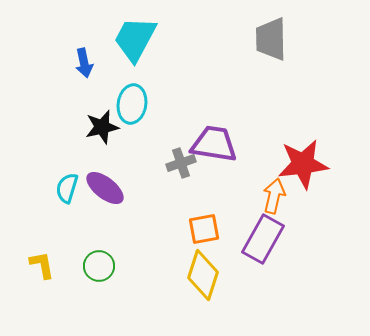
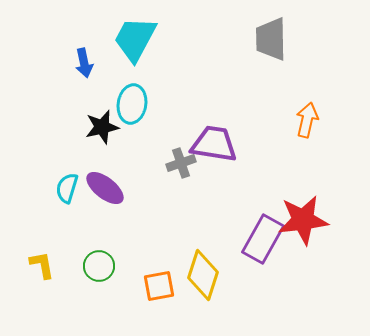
red star: moved 56 px down
orange arrow: moved 33 px right, 76 px up
orange square: moved 45 px left, 57 px down
